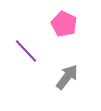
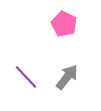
purple line: moved 26 px down
